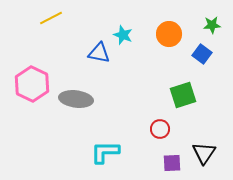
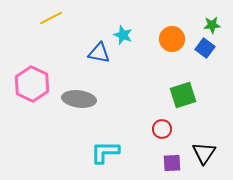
orange circle: moved 3 px right, 5 px down
blue square: moved 3 px right, 6 px up
gray ellipse: moved 3 px right
red circle: moved 2 px right
